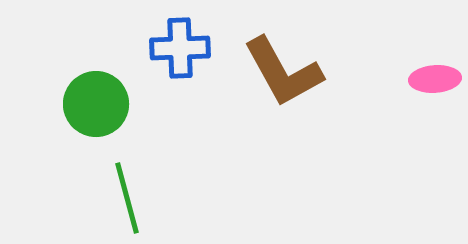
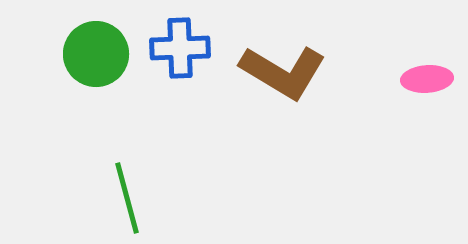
brown L-shape: rotated 30 degrees counterclockwise
pink ellipse: moved 8 px left
green circle: moved 50 px up
